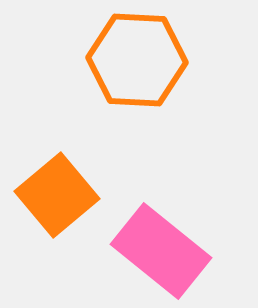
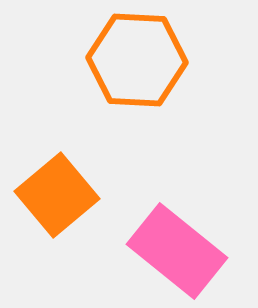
pink rectangle: moved 16 px right
